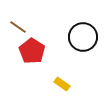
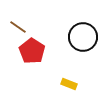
yellow rectangle: moved 7 px right; rotated 14 degrees counterclockwise
